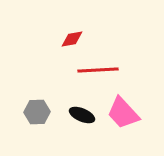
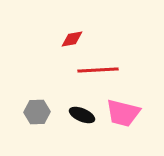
pink trapezoid: rotated 33 degrees counterclockwise
